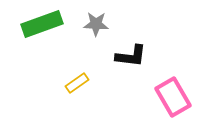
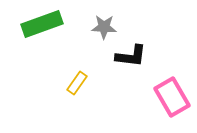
gray star: moved 8 px right, 3 px down
yellow rectangle: rotated 20 degrees counterclockwise
pink rectangle: moved 1 px left
